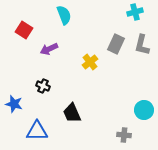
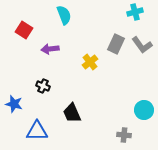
gray L-shape: rotated 50 degrees counterclockwise
purple arrow: moved 1 px right; rotated 18 degrees clockwise
